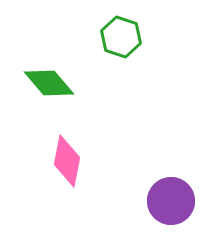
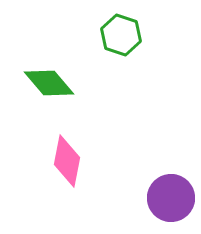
green hexagon: moved 2 px up
purple circle: moved 3 px up
